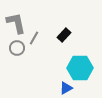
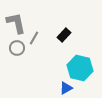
cyan hexagon: rotated 15 degrees clockwise
